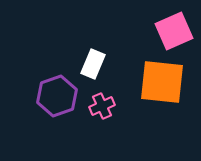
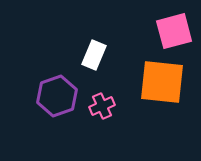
pink square: rotated 9 degrees clockwise
white rectangle: moved 1 px right, 9 px up
